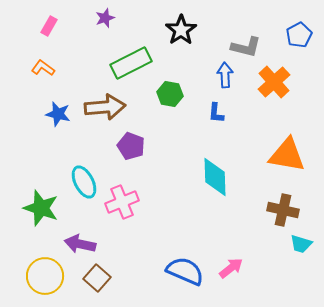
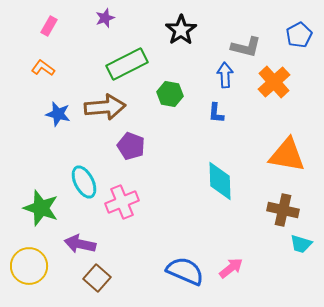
green rectangle: moved 4 px left, 1 px down
cyan diamond: moved 5 px right, 4 px down
yellow circle: moved 16 px left, 10 px up
